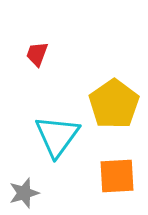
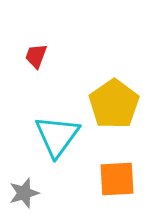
red trapezoid: moved 1 px left, 2 px down
orange square: moved 3 px down
